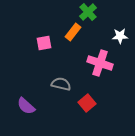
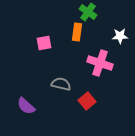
green cross: rotated 12 degrees counterclockwise
orange rectangle: moved 4 px right; rotated 30 degrees counterclockwise
red square: moved 2 px up
